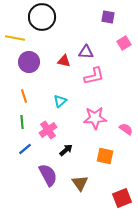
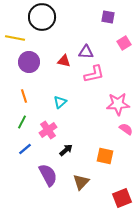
pink L-shape: moved 2 px up
cyan triangle: moved 1 px down
pink star: moved 23 px right, 14 px up
green line: rotated 32 degrees clockwise
brown triangle: moved 1 px right, 1 px up; rotated 18 degrees clockwise
